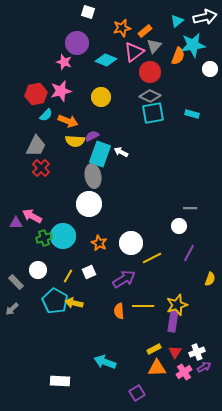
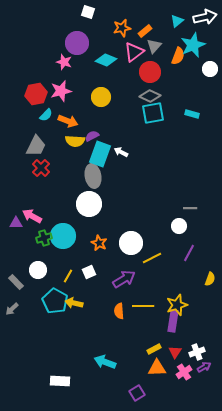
cyan star at (193, 45): rotated 15 degrees counterclockwise
